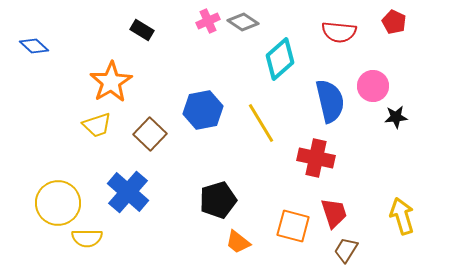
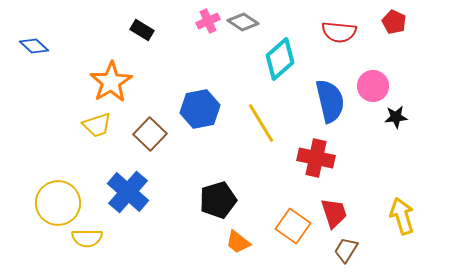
blue hexagon: moved 3 px left, 1 px up
orange square: rotated 20 degrees clockwise
